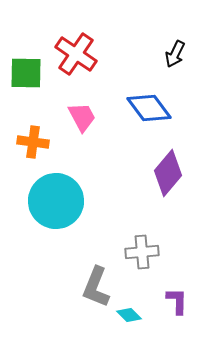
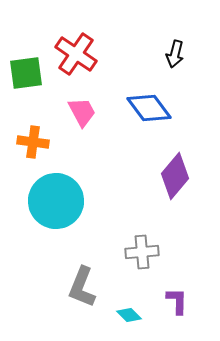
black arrow: rotated 12 degrees counterclockwise
green square: rotated 9 degrees counterclockwise
pink trapezoid: moved 5 px up
purple diamond: moved 7 px right, 3 px down
gray L-shape: moved 14 px left
